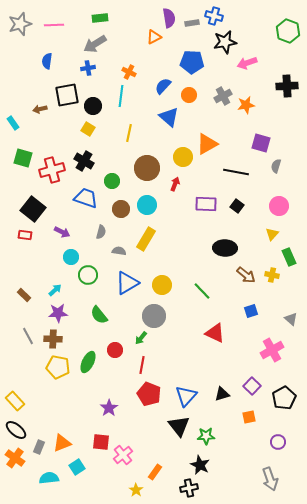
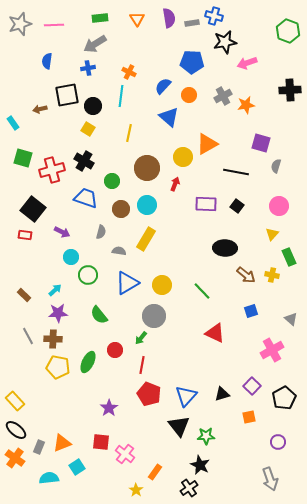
orange triangle at (154, 37): moved 17 px left, 18 px up; rotated 35 degrees counterclockwise
black cross at (287, 86): moved 3 px right, 4 px down
pink cross at (123, 455): moved 2 px right, 1 px up; rotated 12 degrees counterclockwise
black cross at (189, 488): rotated 24 degrees counterclockwise
